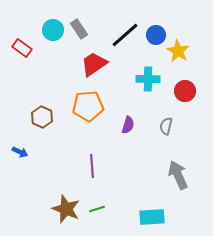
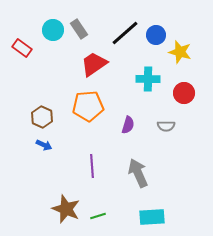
black line: moved 2 px up
yellow star: moved 2 px right, 1 px down; rotated 15 degrees counterclockwise
red circle: moved 1 px left, 2 px down
gray semicircle: rotated 102 degrees counterclockwise
blue arrow: moved 24 px right, 7 px up
gray arrow: moved 40 px left, 2 px up
green line: moved 1 px right, 7 px down
